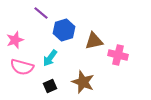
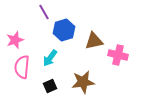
purple line: moved 3 px right, 1 px up; rotated 21 degrees clockwise
pink semicircle: rotated 80 degrees clockwise
brown star: rotated 30 degrees counterclockwise
